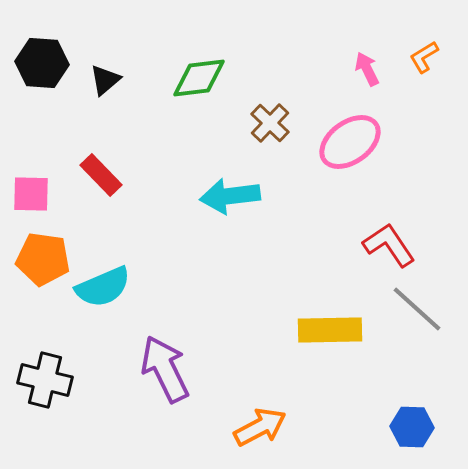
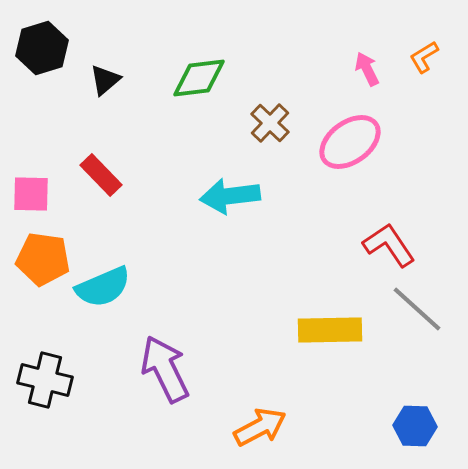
black hexagon: moved 15 px up; rotated 21 degrees counterclockwise
blue hexagon: moved 3 px right, 1 px up
